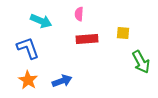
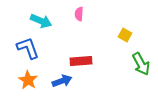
yellow square: moved 2 px right, 2 px down; rotated 24 degrees clockwise
red rectangle: moved 6 px left, 22 px down
green arrow: moved 2 px down
